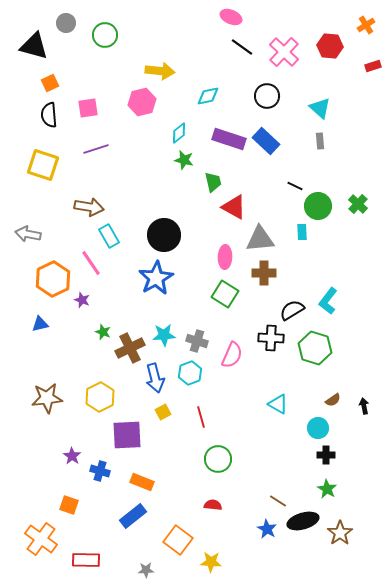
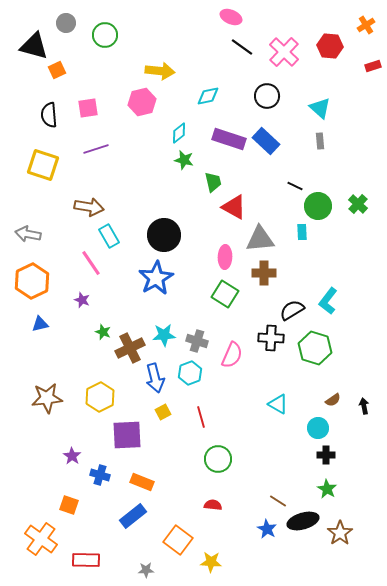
orange square at (50, 83): moved 7 px right, 13 px up
orange hexagon at (53, 279): moved 21 px left, 2 px down
blue cross at (100, 471): moved 4 px down
